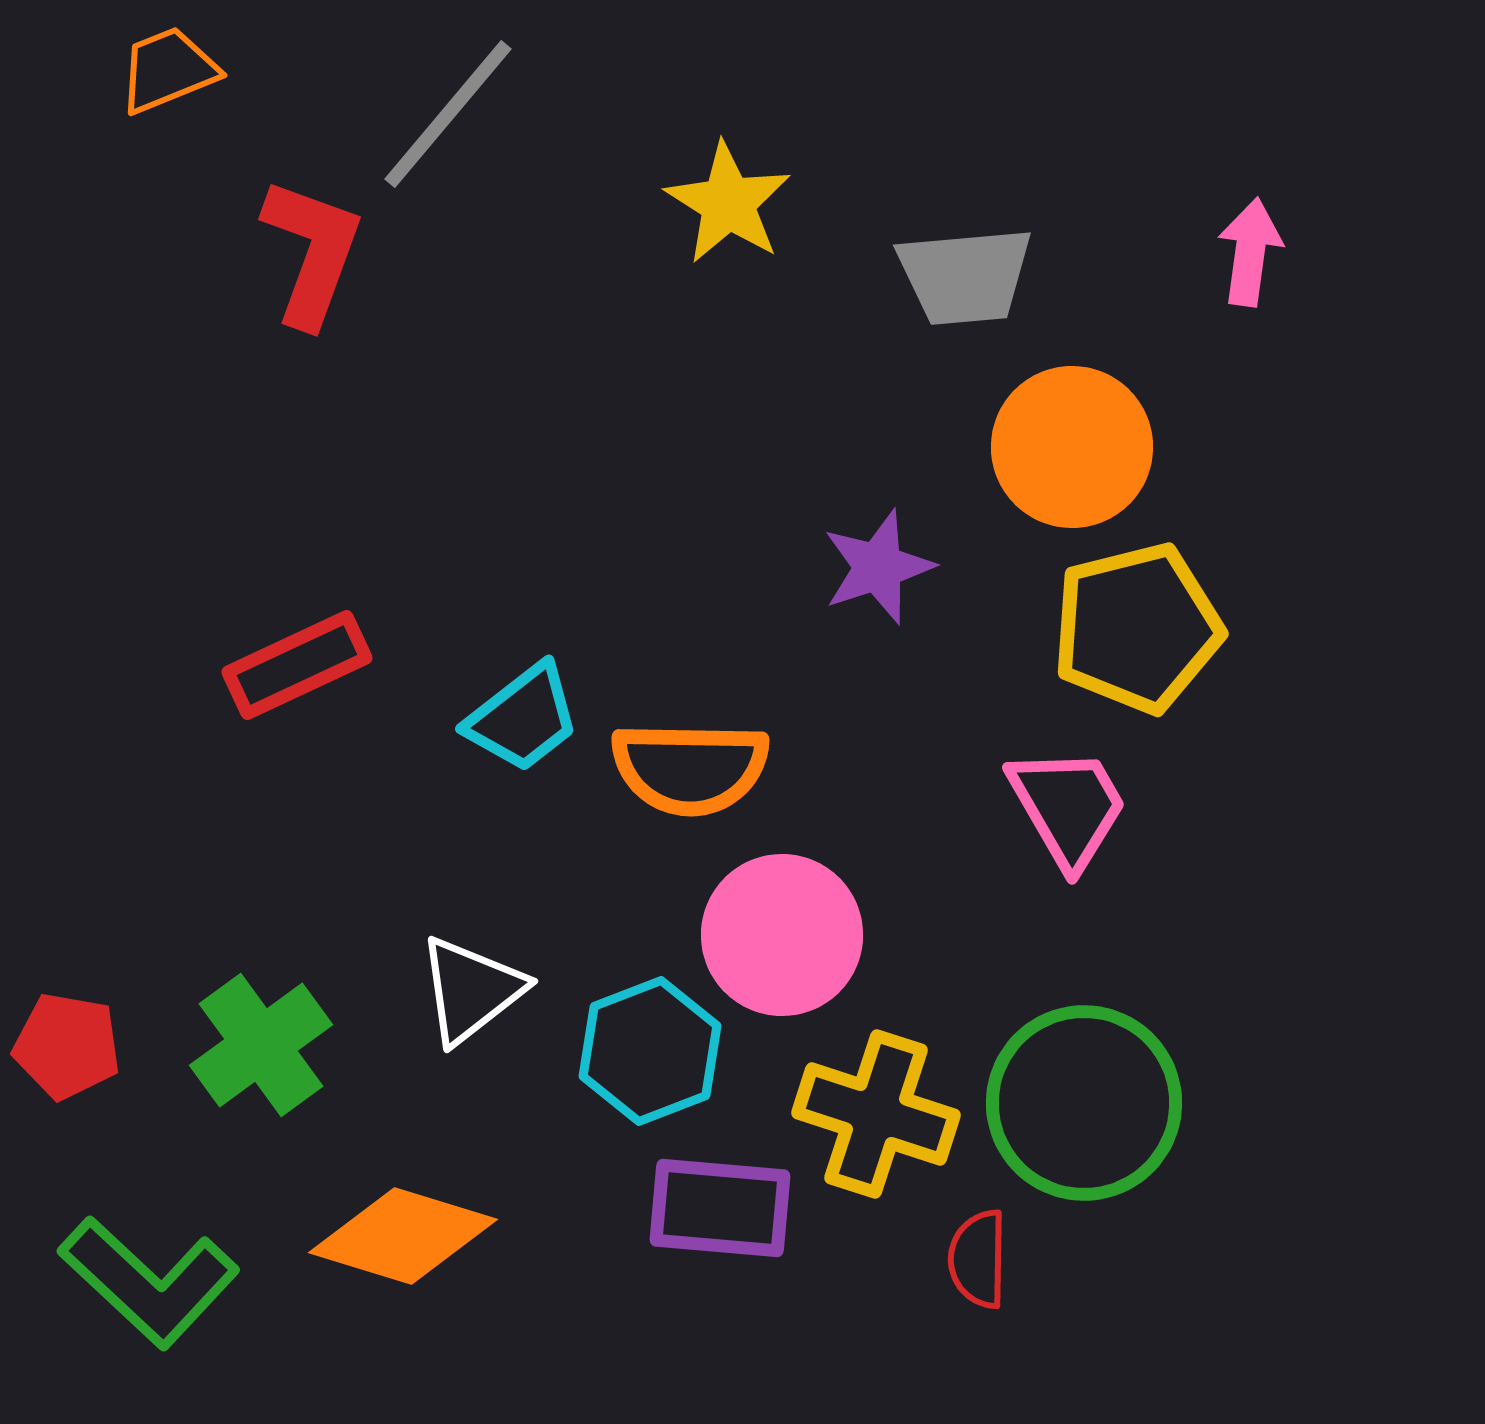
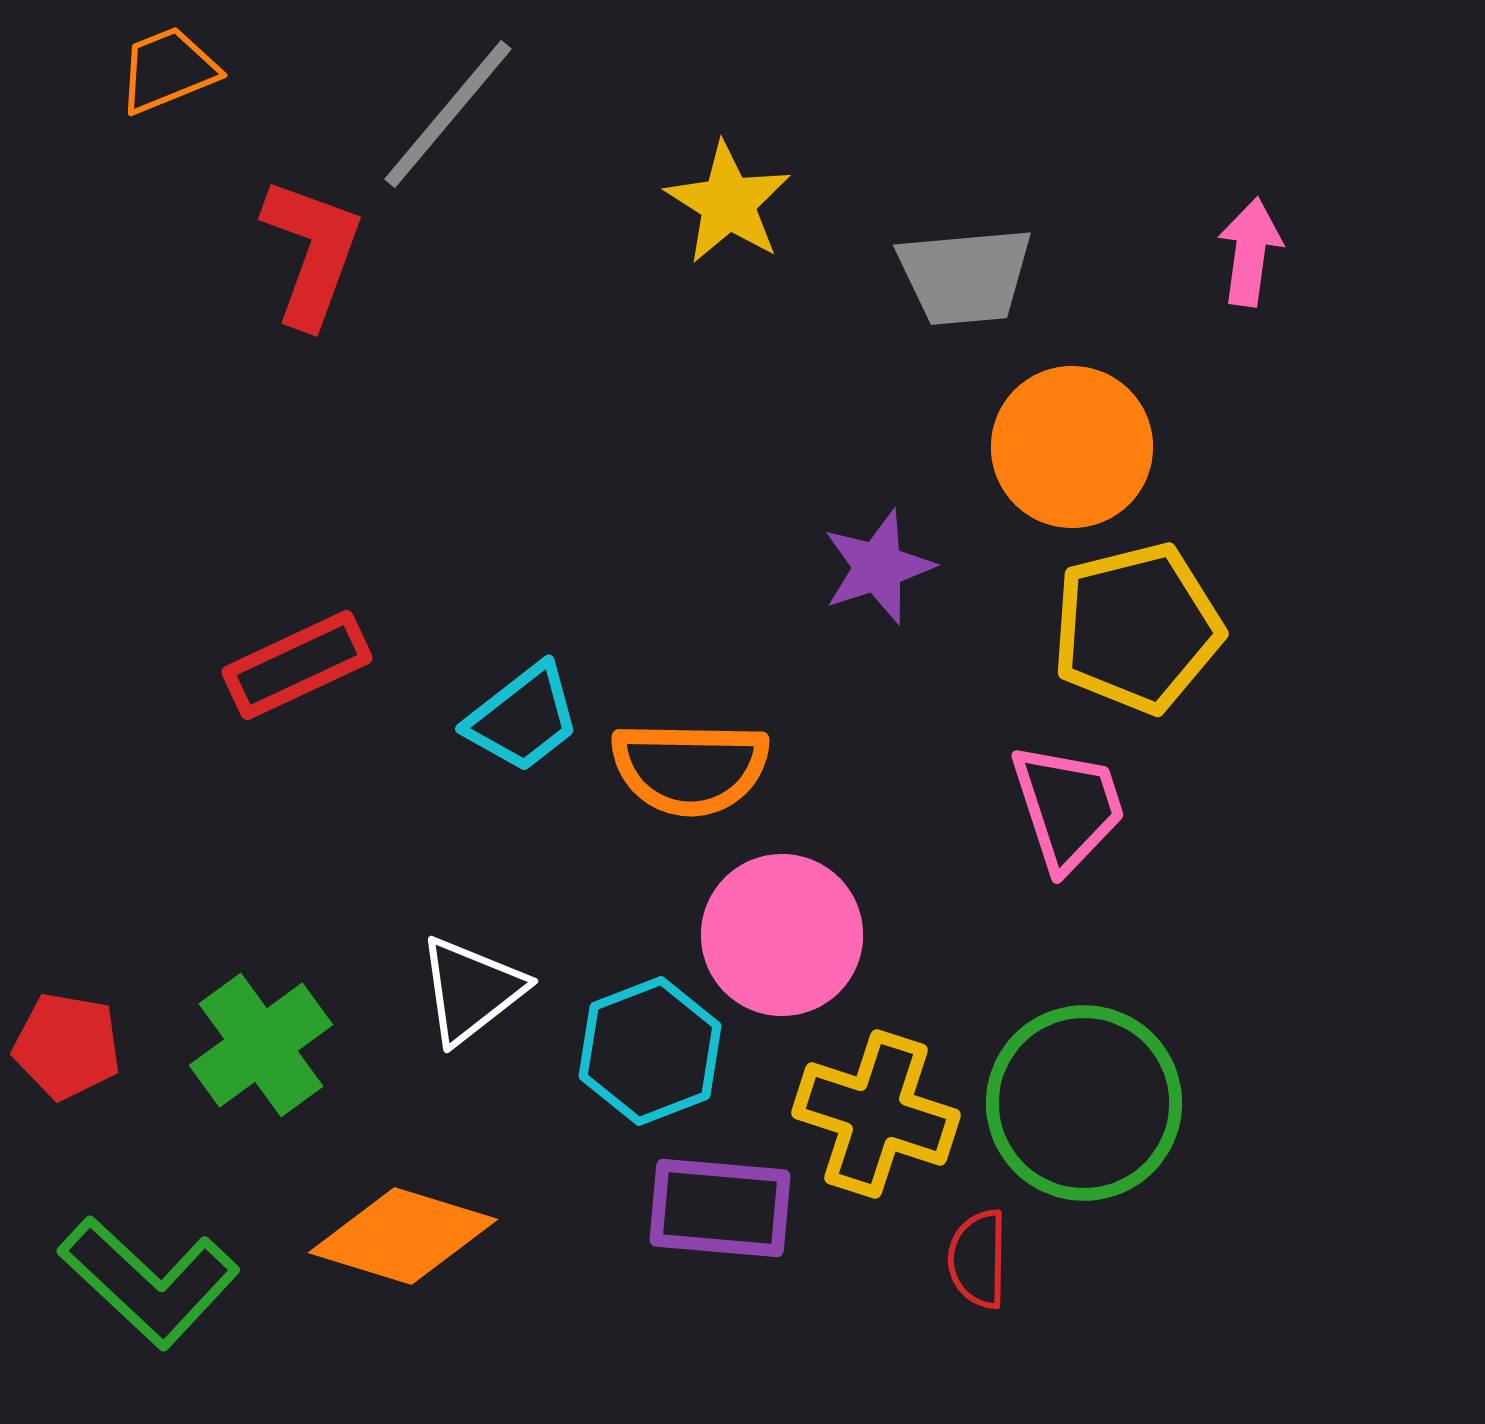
pink trapezoid: rotated 12 degrees clockwise
